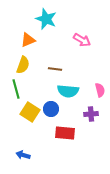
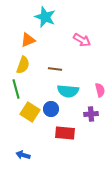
cyan star: moved 1 px left, 2 px up
